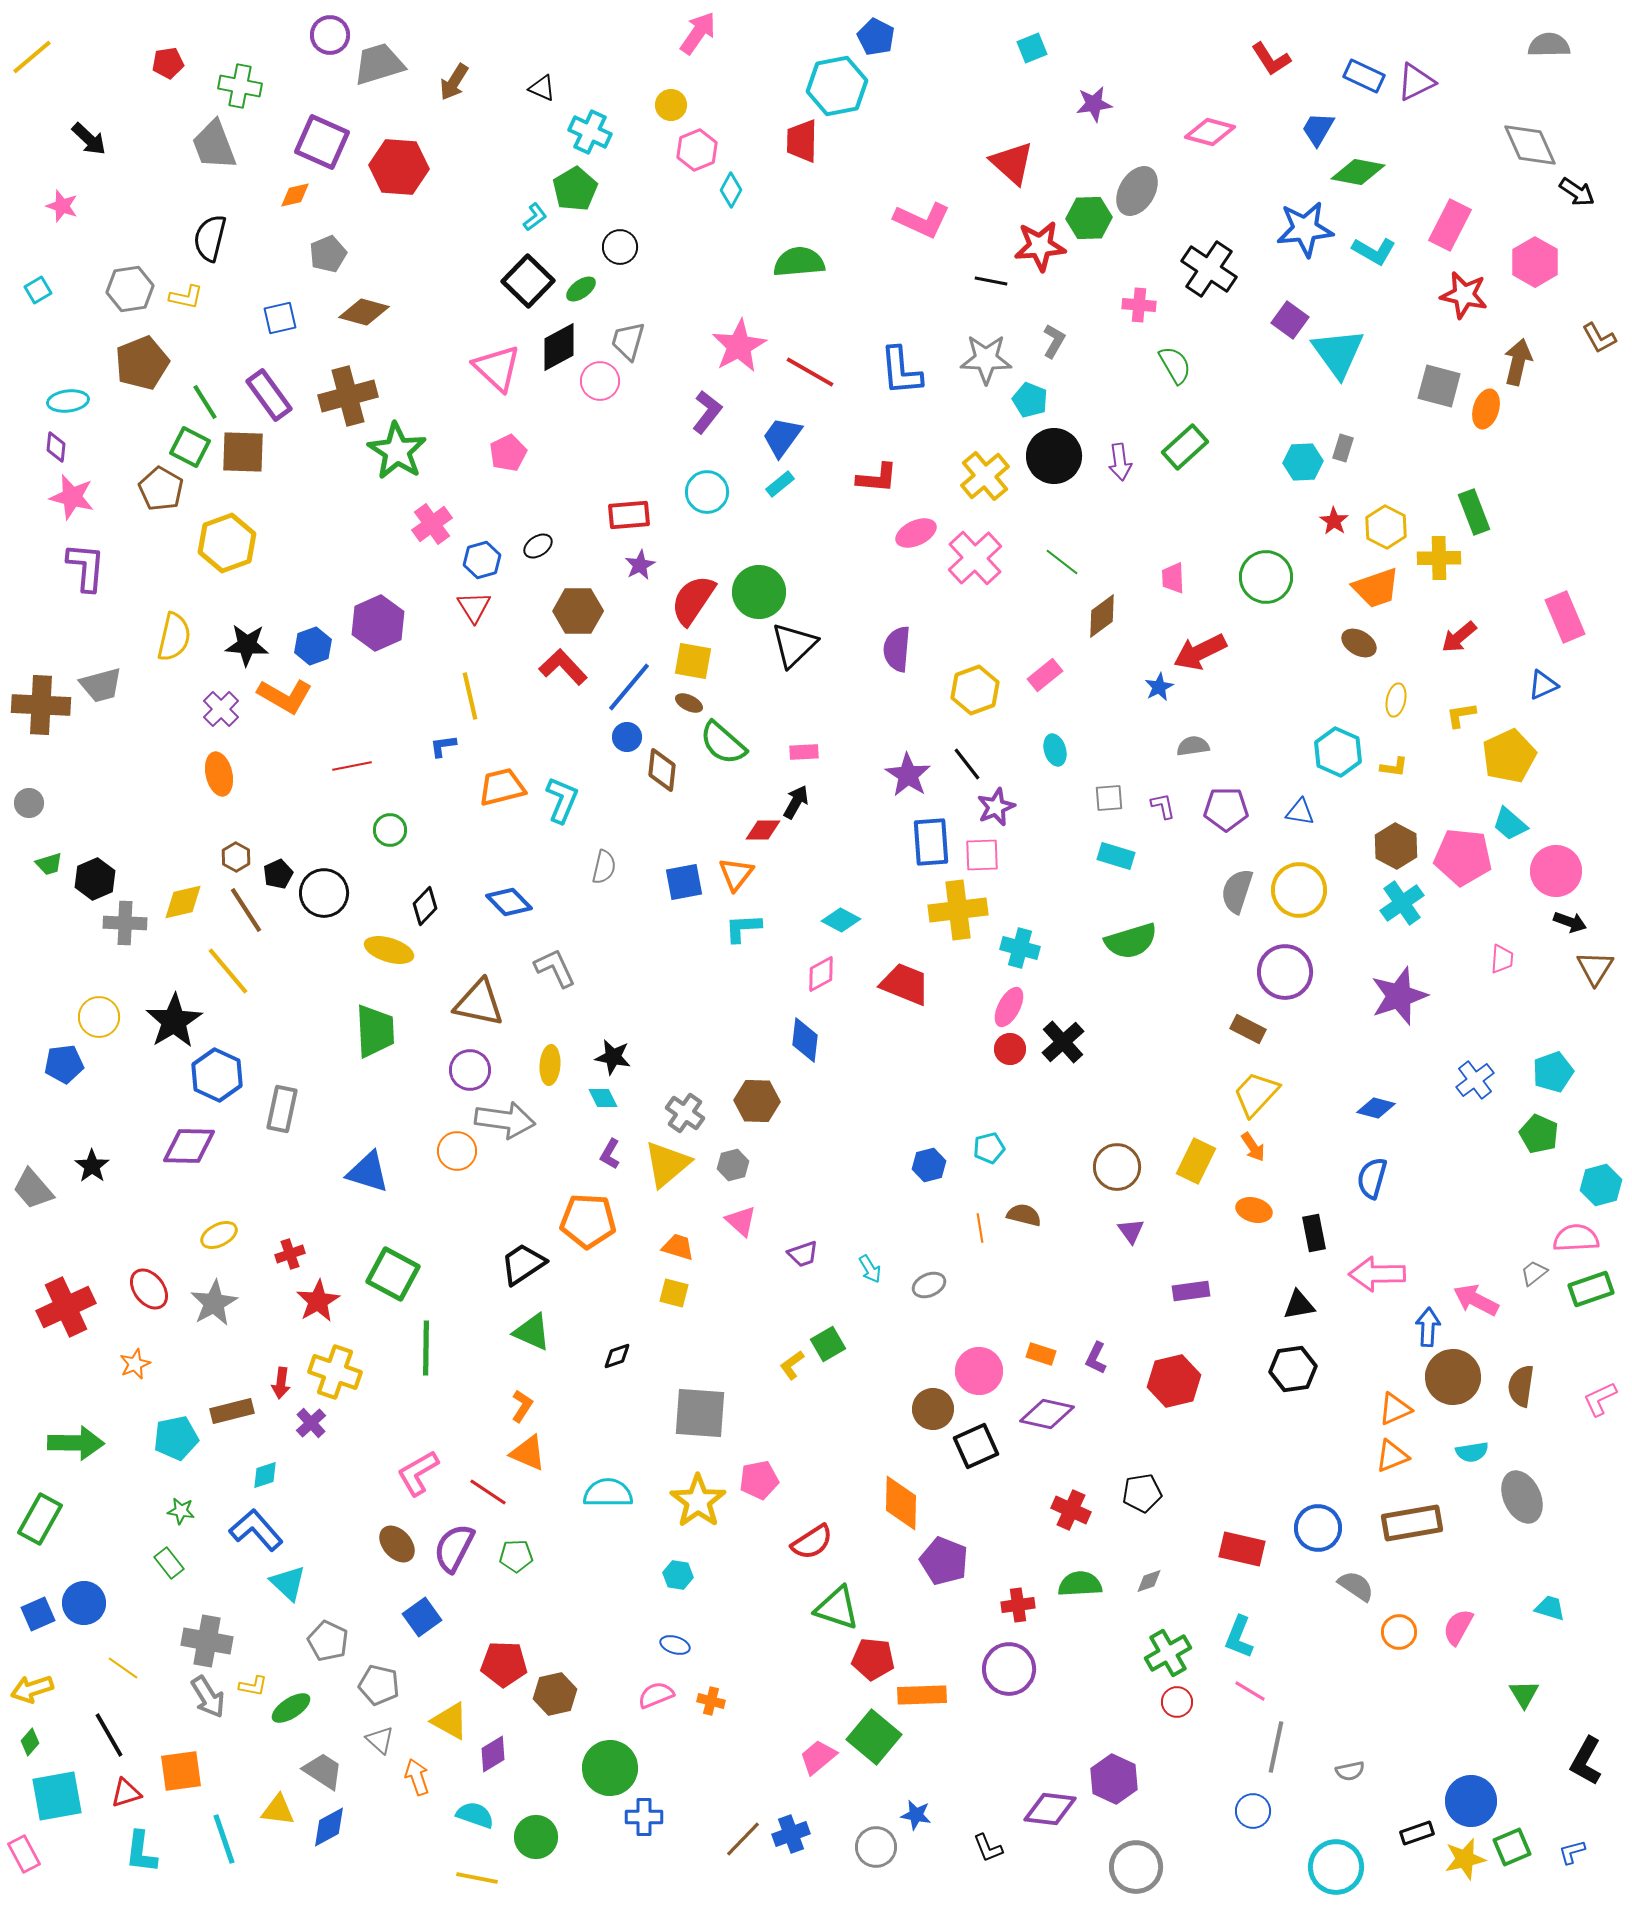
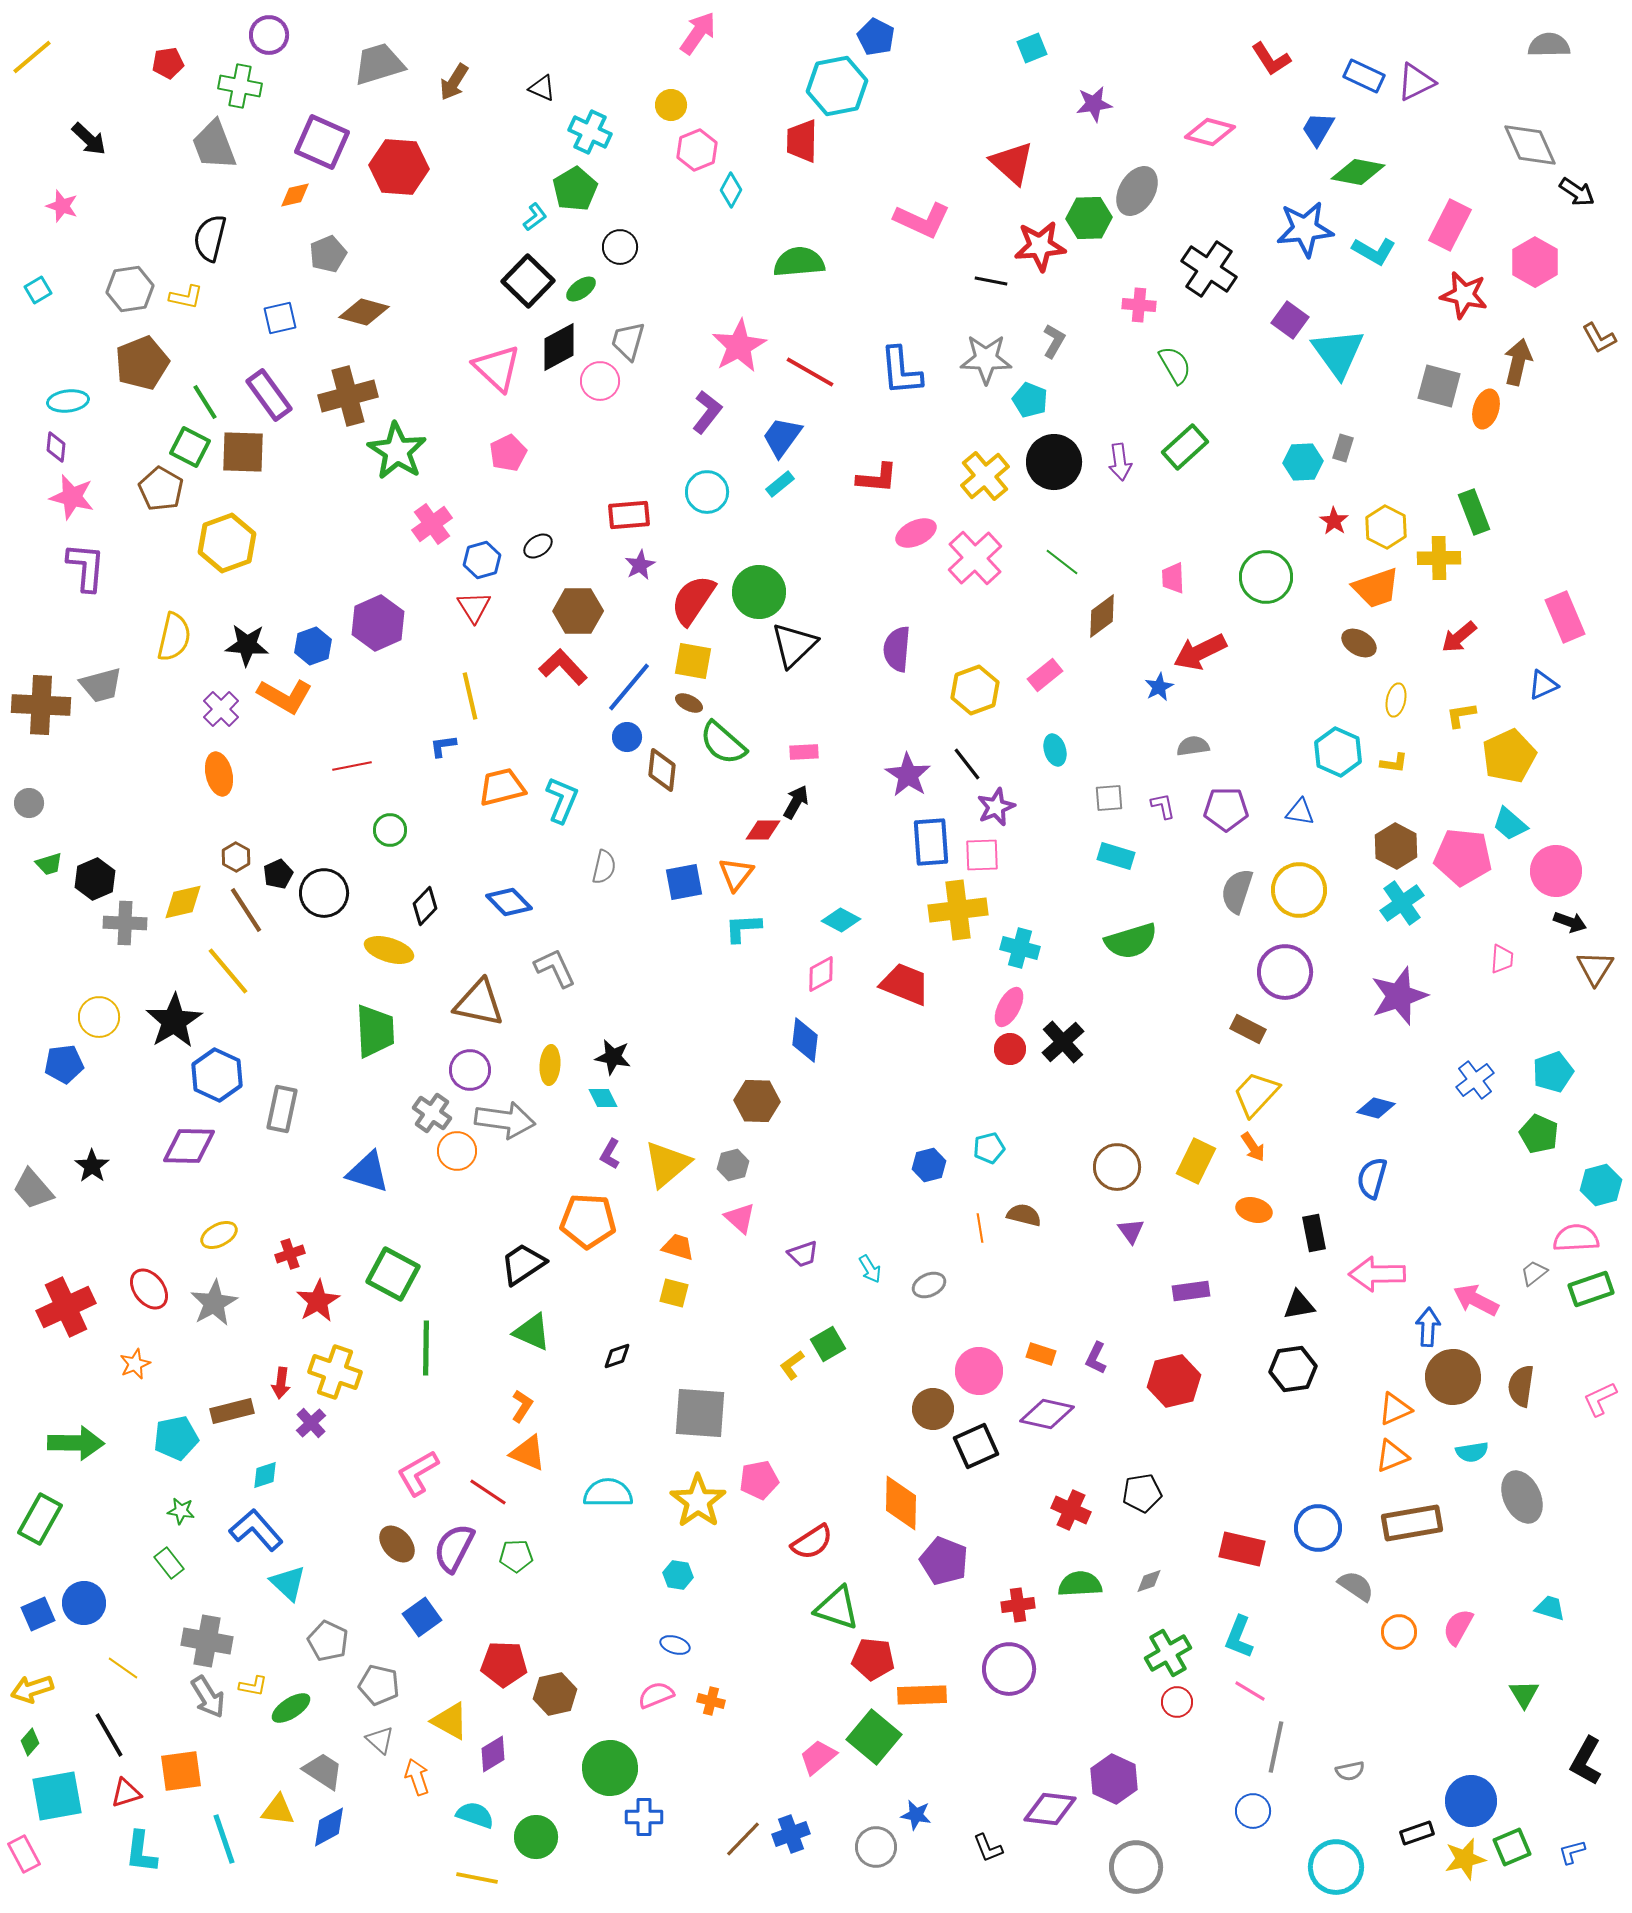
purple circle at (330, 35): moved 61 px left
black circle at (1054, 456): moved 6 px down
yellow L-shape at (1394, 767): moved 4 px up
gray cross at (685, 1113): moved 253 px left
pink triangle at (741, 1221): moved 1 px left, 3 px up
